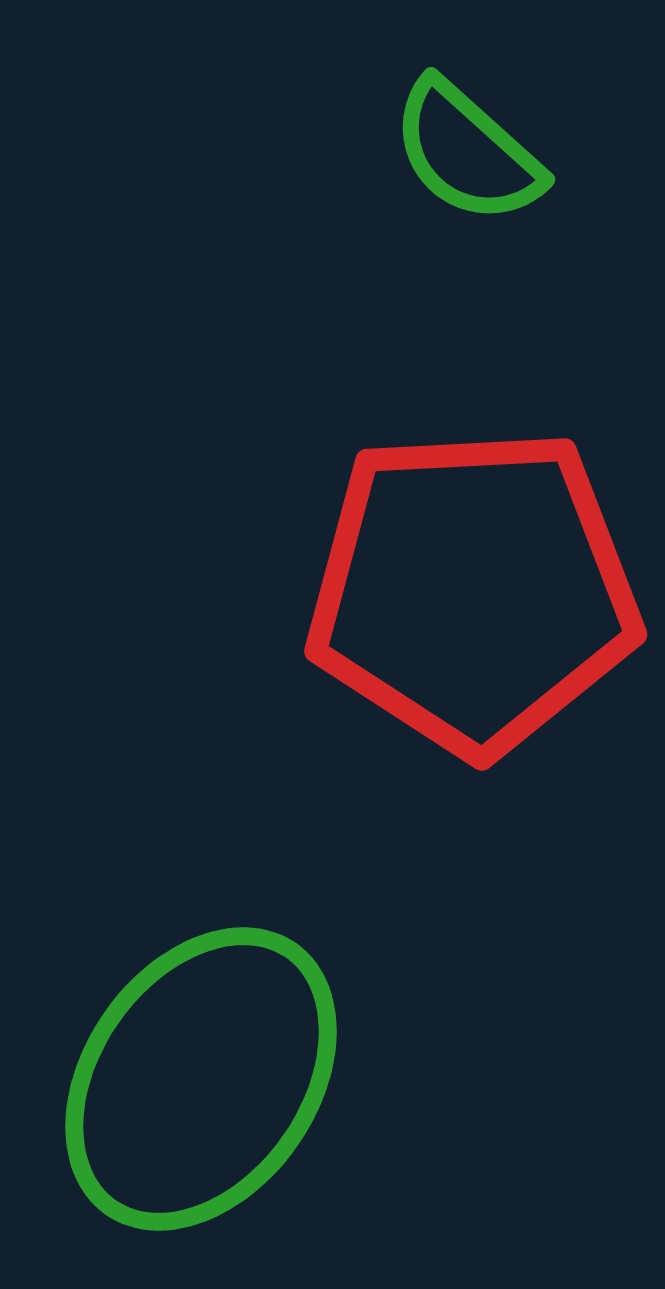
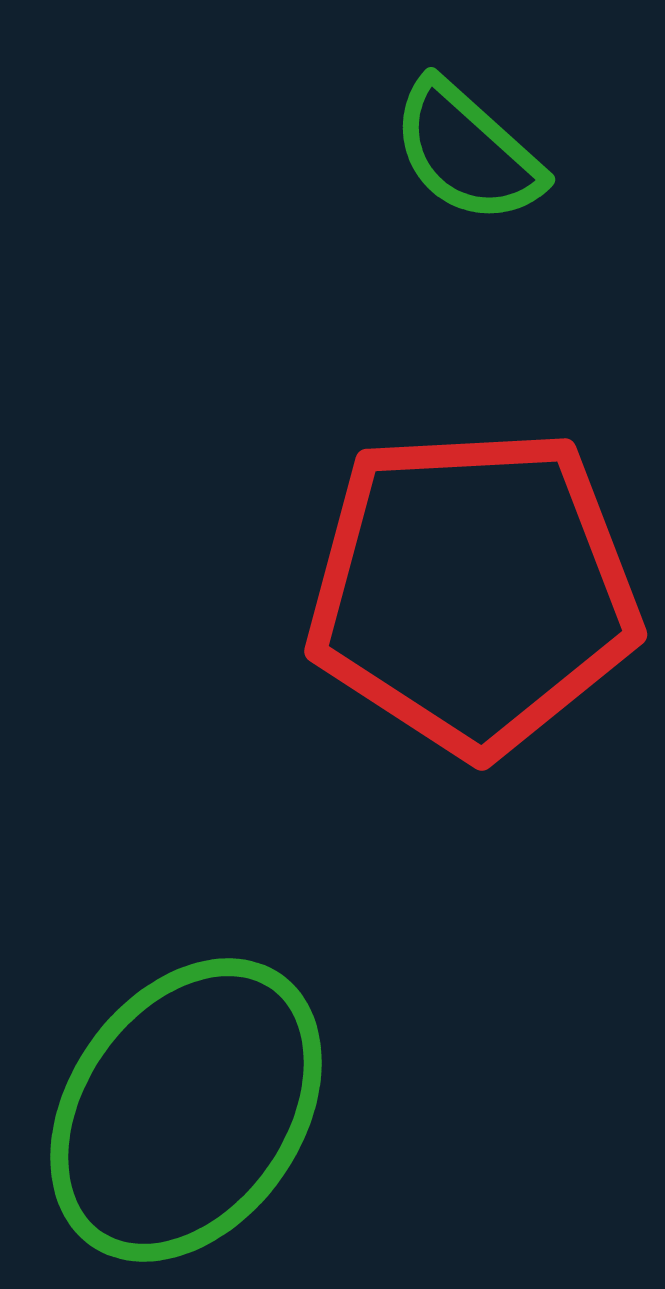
green ellipse: moved 15 px left, 31 px down
